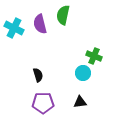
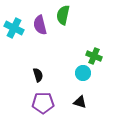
purple semicircle: moved 1 px down
black triangle: rotated 24 degrees clockwise
